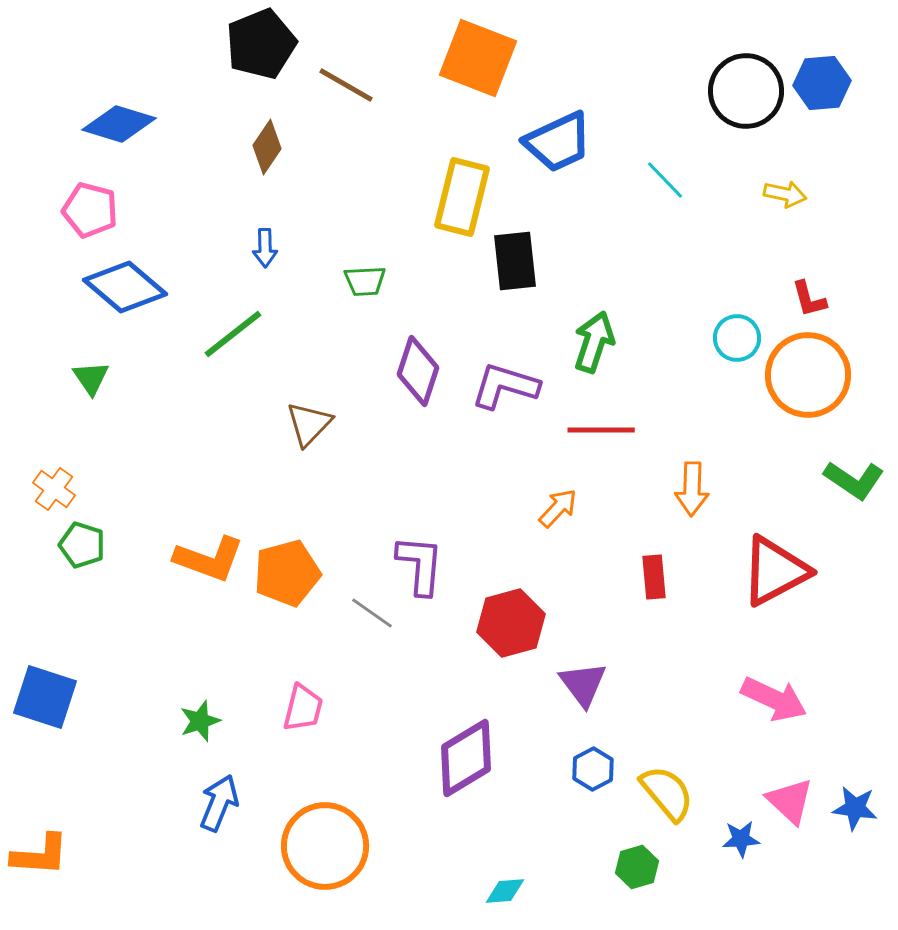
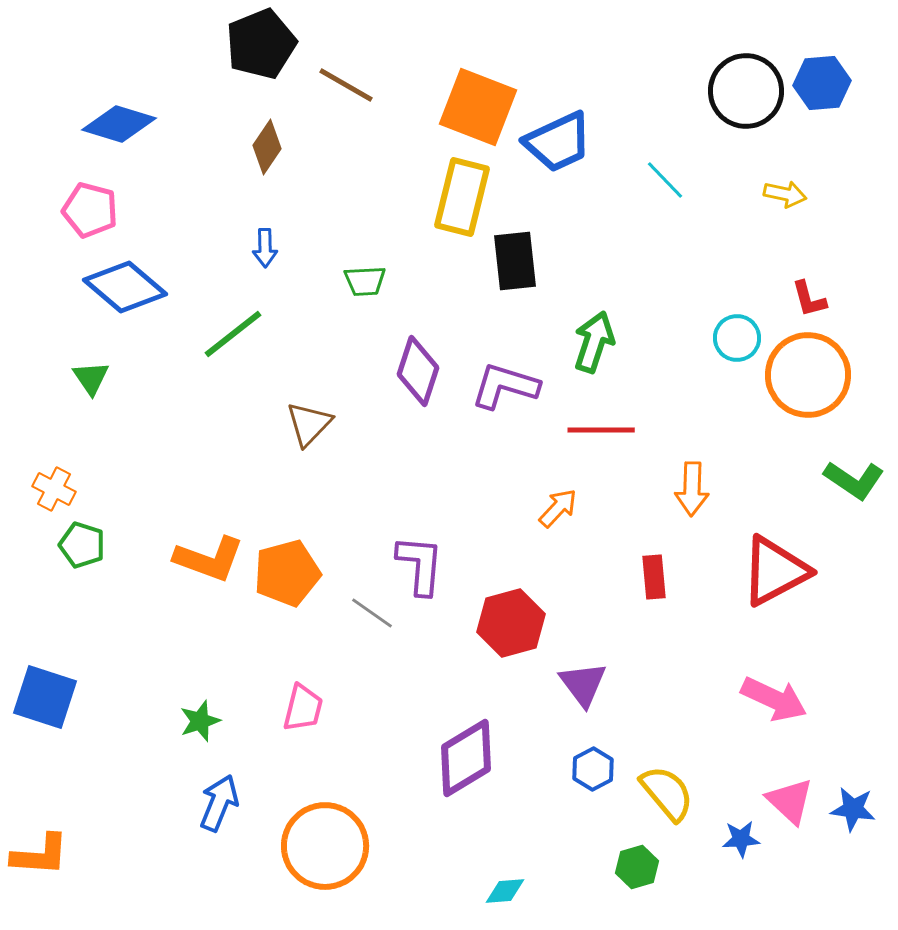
orange square at (478, 58): moved 49 px down
orange cross at (54, 489): rotated 9 degrees counterclockwise
blue star at (855, 808): moved 2 px left, 1 px down
